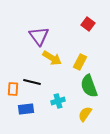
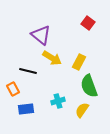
red square: moved 1 px up
purple triangle: moved 2 px right, 1 px up; rotated 15 degrees counterclockwise
yellow rectangle: moved 1 px left
black line: moved 4 px left, 11 px up
orange rectangle: rotated 32 degrees counterclockwise
yellow semicircle: moved 3 px left, 4 px up
